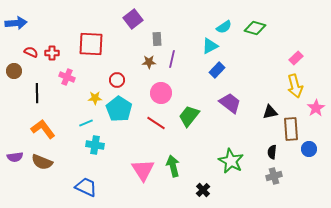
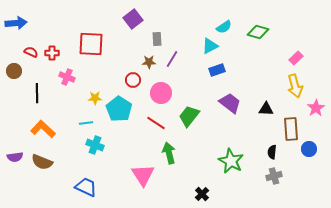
green diamond: moved 3 px right, 4 px down
purple line: rotated 18 degrees clockwise
blue rectangle: rotated 28 degrees clockwise
red circle: moved 16 px right
black triangle: moved 4 px left, 3 px up; rotated 14 degrees clockwise
cyan line: rotated 16 degrees clockwise
orange L-shape: rotated 10 degrees counterclockwise
cyan cross: rotated 12 degrees clockwise
green arrow: moved 4 px left, 13 px up
pink triangle: moved 5 px down
black cross: moved 1 px left, 4 px down
